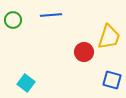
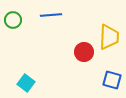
yellow trapezoid: rotated 16 degrees counterclockwise
